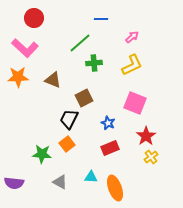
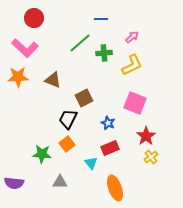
green cross: moved 10 px right, 10 px up
black trapezoid: moved 1 px left
cyan triangle: moved 14 px up; rotated 48 degrees clockwise
gray triangle: rotated 28 degrees counterclockwise
